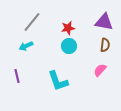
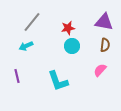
cyan circle: moved 3 px right
